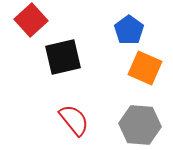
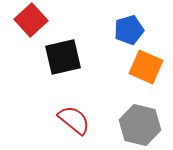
blue pentagon: rotated 20 degrees clockwise
orange square: moved 1 px right, 1 px up
red semicircle: rotated 12 degrees counterclockwise
gray hexagon: rotated 9 degrees clockwise
